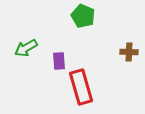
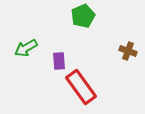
green pentagon: rotated 25 degrees clockwise
brown cross: moved 1 px left, 1 px up; rotated 18 degrees clockwise
red rectangle: rotated 20 degrees counterclockwise
